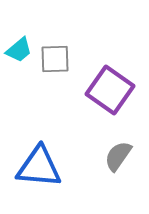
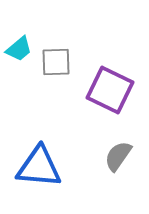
cyan trapezoid: moved 1 px up
gray square: moved 1 px right, 3 px down
purple square: rotated 9 degrees counterclockwise
